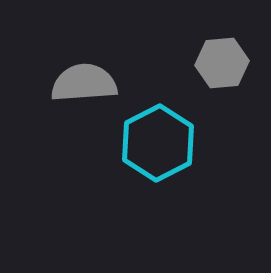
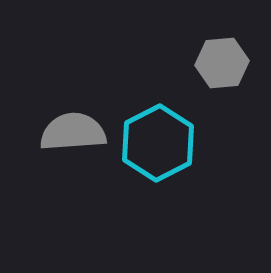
gray semicircle: moved 11 px left, 49 px down
